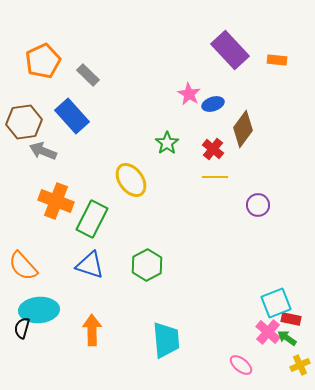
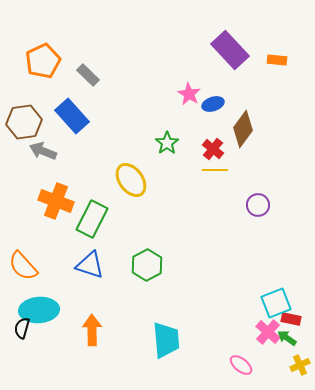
yellow line: moved 7 px up
